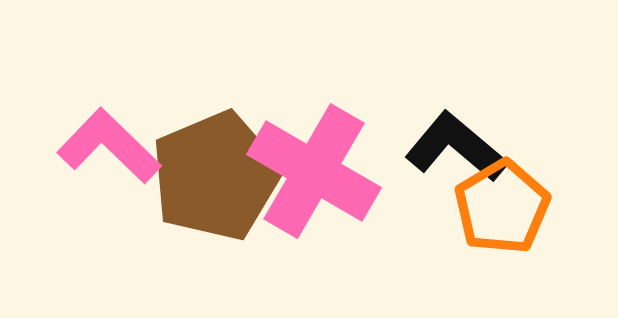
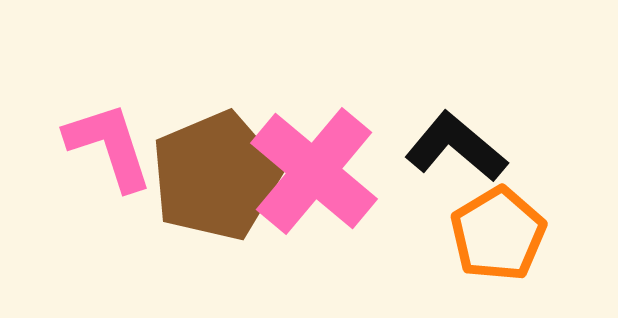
pink L-shape: rotated 28 degrees clockwise
pink cross: rotated 10 degrees clockwise
orange pentagon: moved 4 px left, 27 px down
